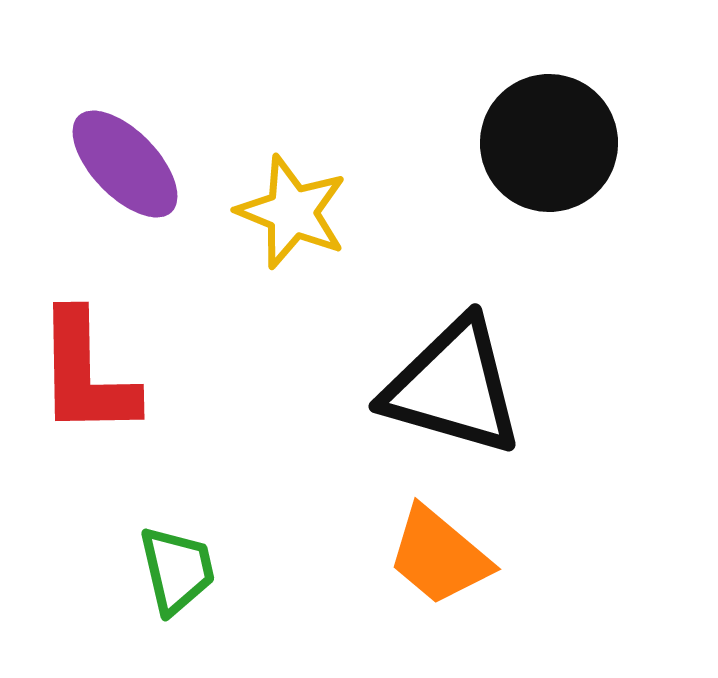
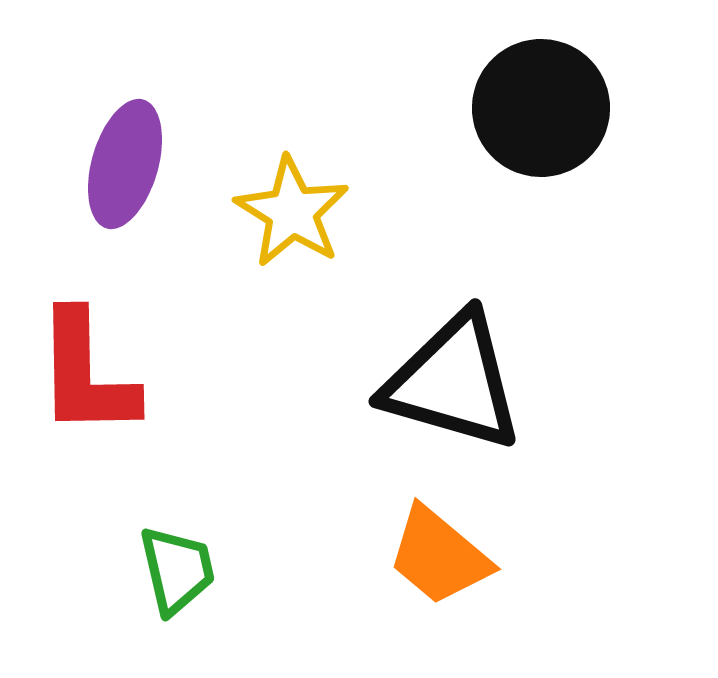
black circle: moved 8 px left, 35 px up
purple ellipse: rotated 60 degrees clockwise
yellow star: rotated 10 degrees clockwise
black triangle: moved 5 px up
